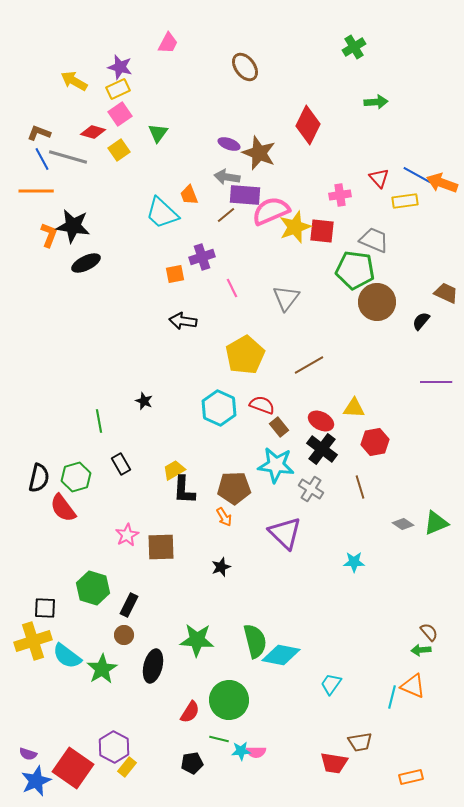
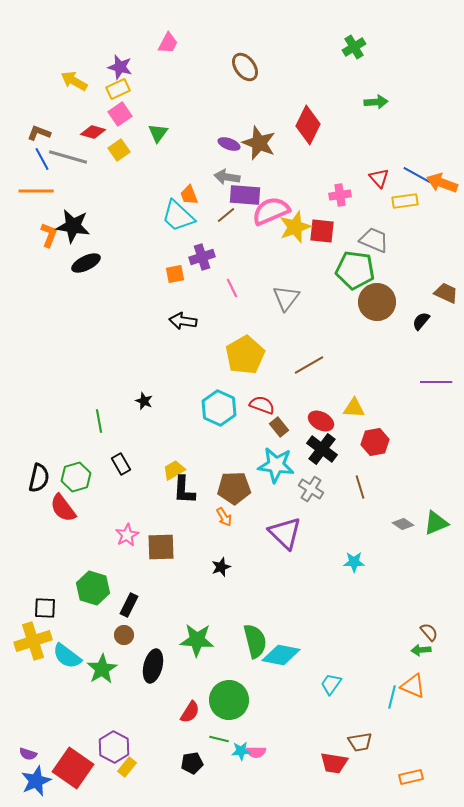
brown star at (259, 153): moved 10 px up
cyan trapezoid at (162, 213): moved 16 px right, 3 px down
